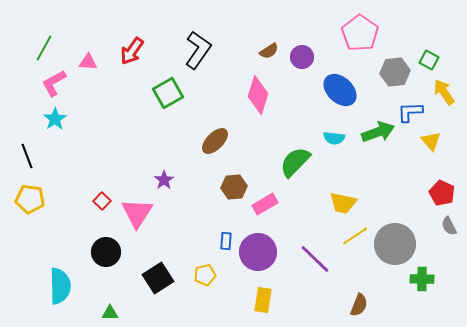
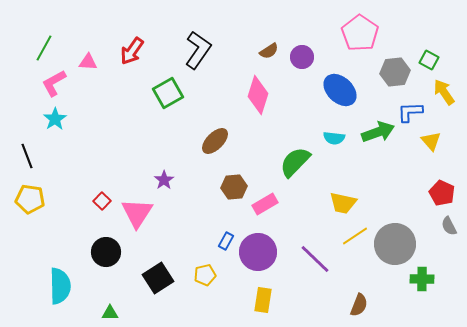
blue rectangle at (226, 241): rotated 24 degrees clockwise
